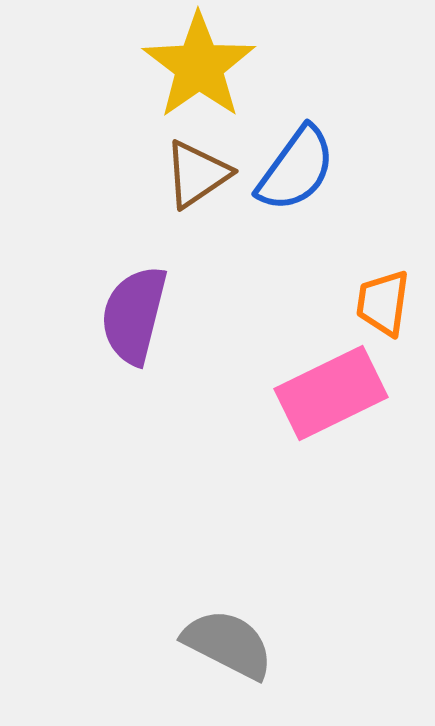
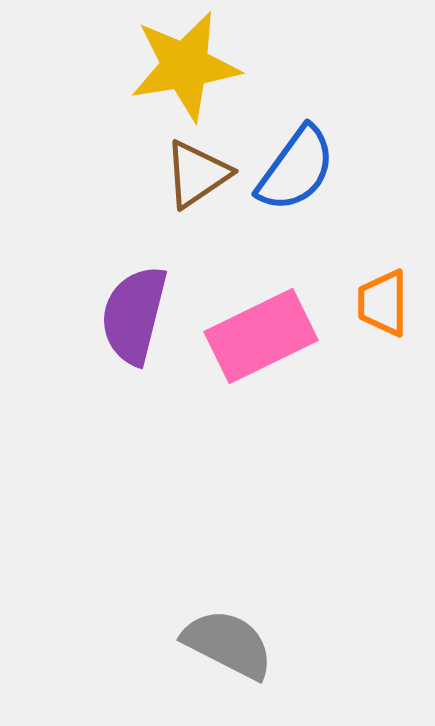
yellow star: moved 14 px left; rotated 26 degrees clockwise
orange trapezoid: rotated 8 degrees counterclockwise
pink rectangle: moved 70 px left, 57 px up
